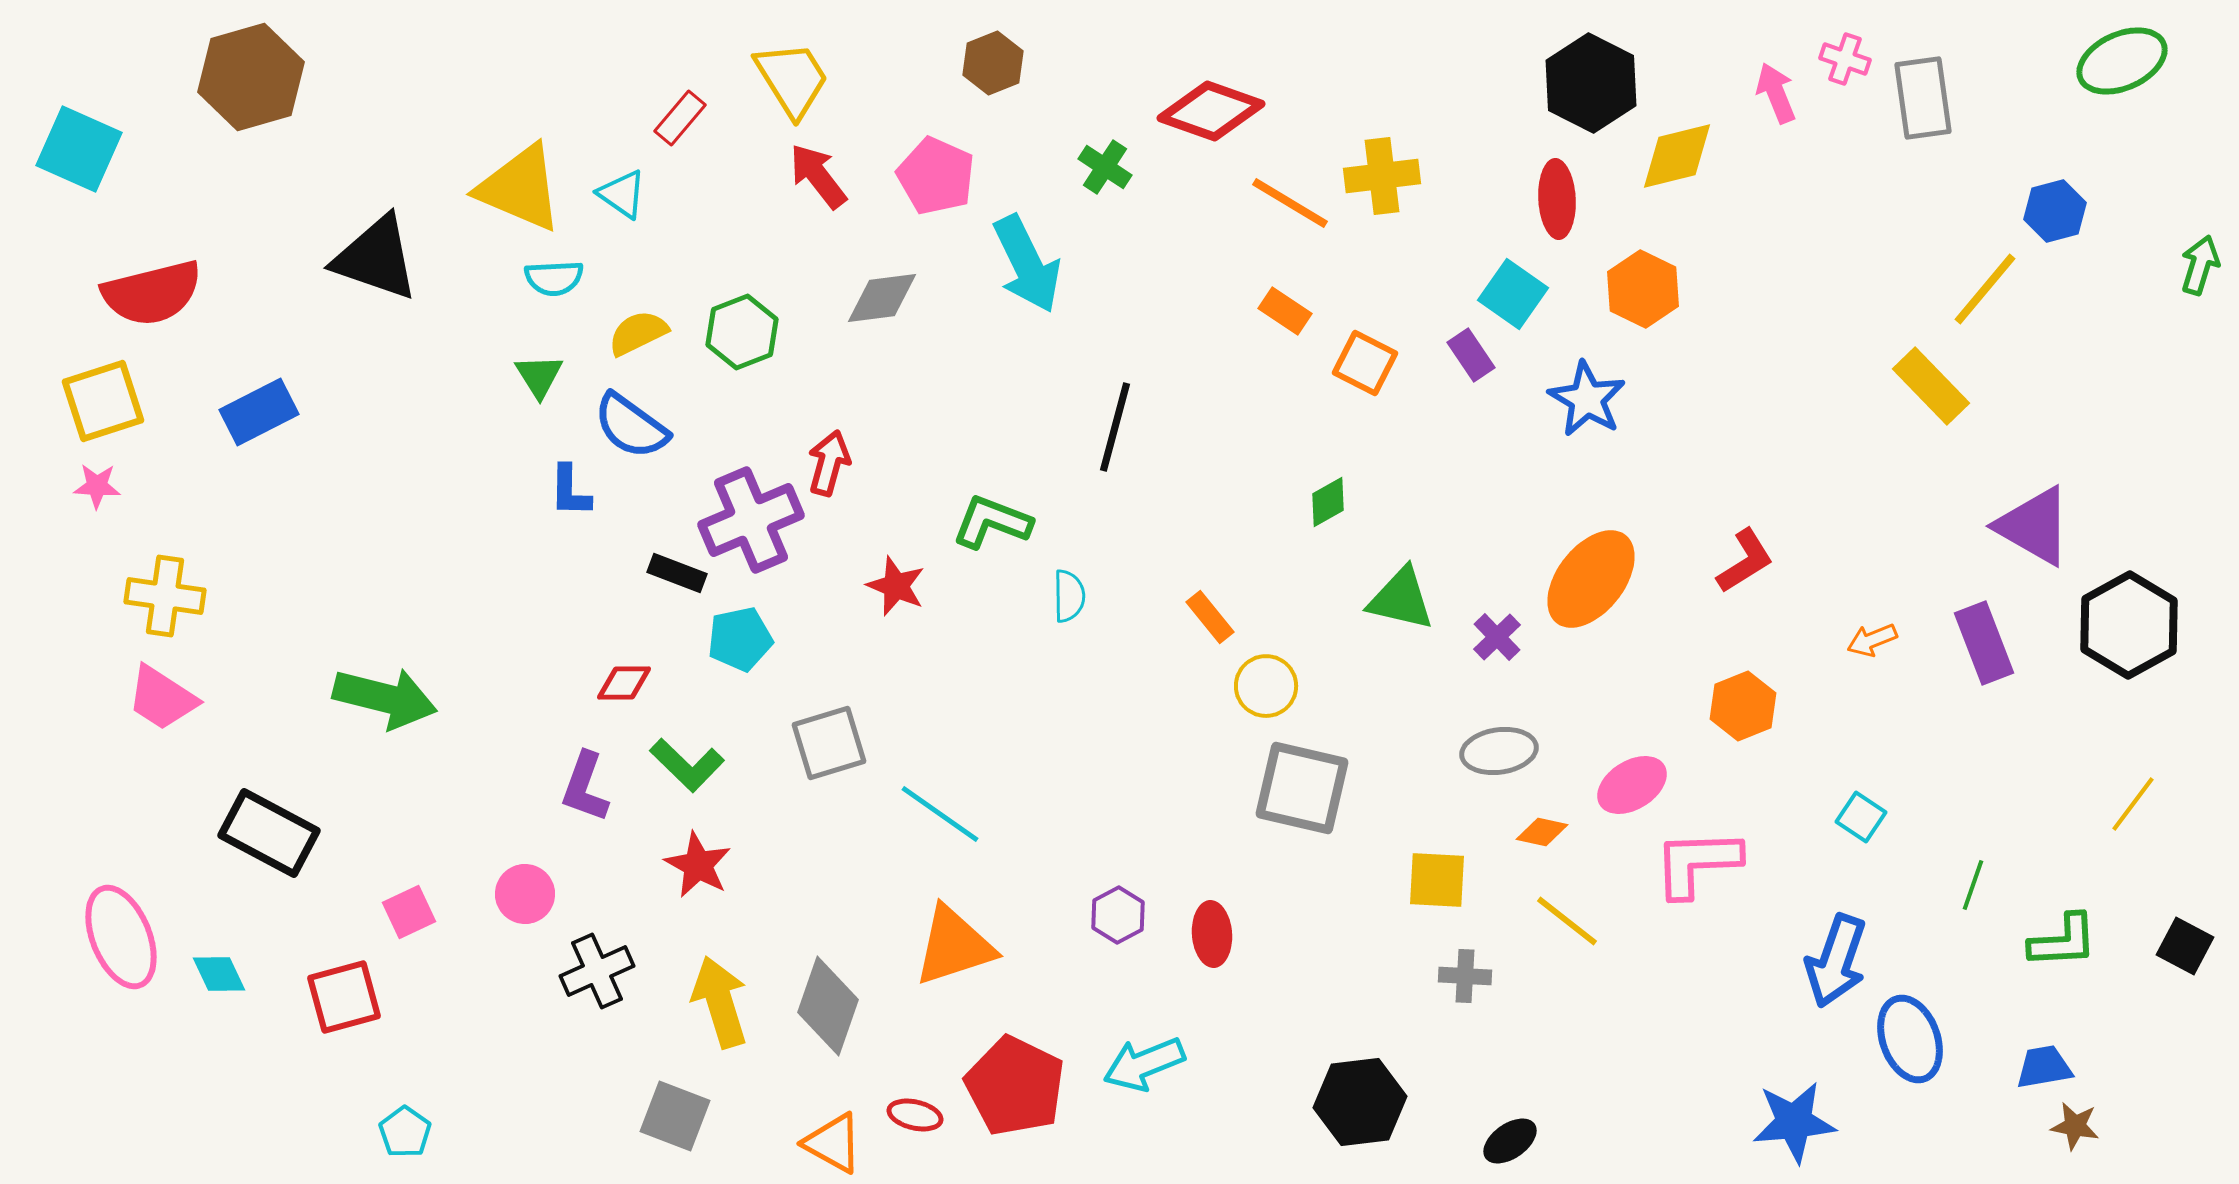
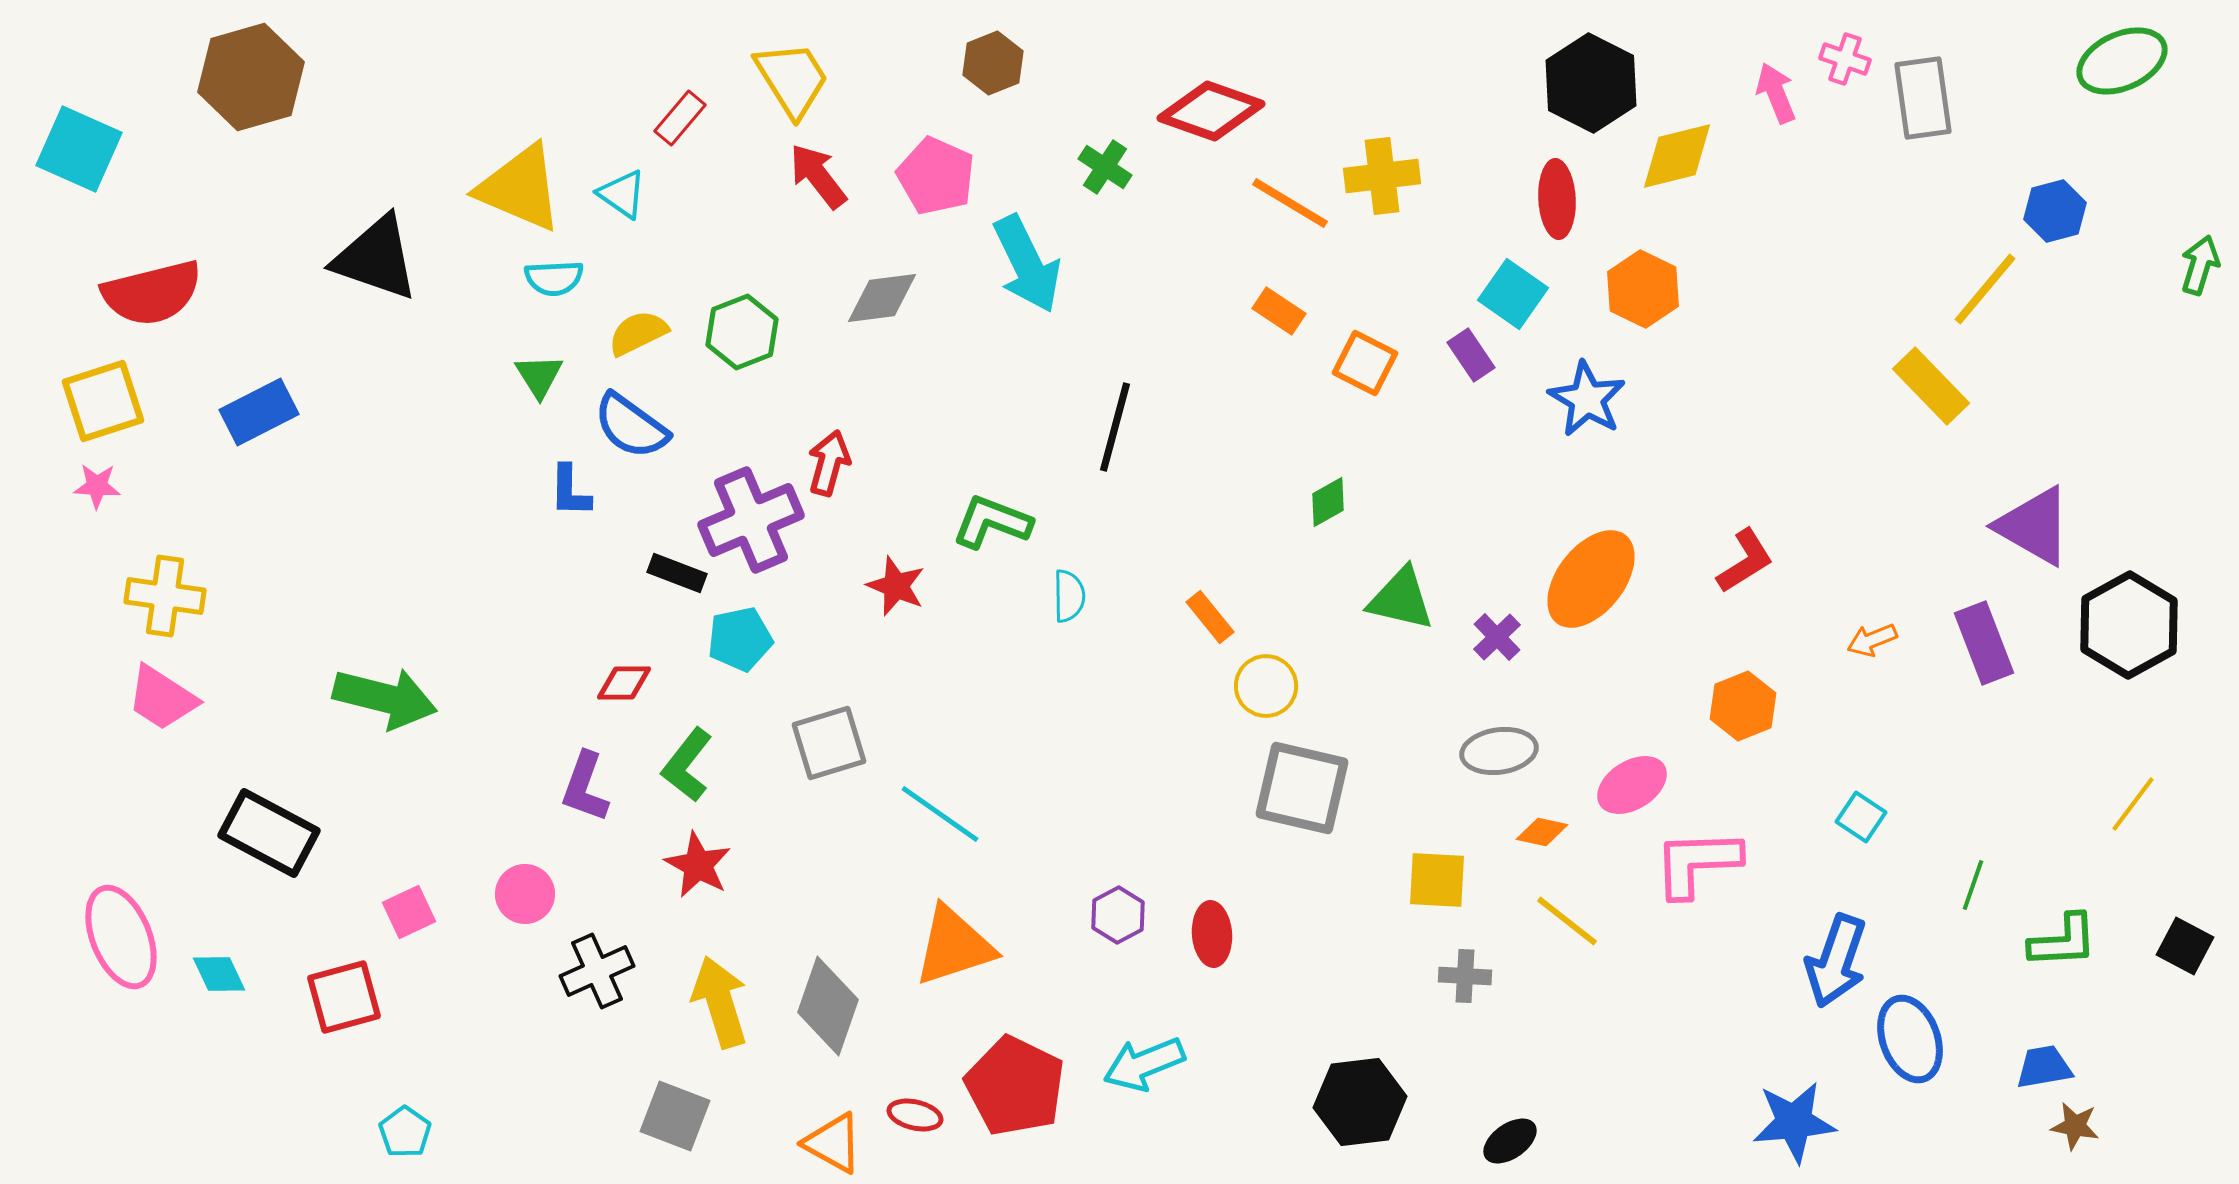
orange rectangle at (1285, 311): moved 6 px left
green L-shape at (687, 765): rotated 84 degrees clockwise
